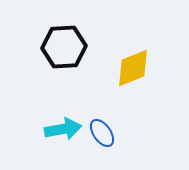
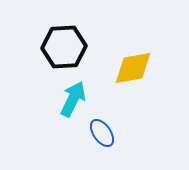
yellow diamond: rotated 12 degrees clockwise
cyan arrow: moved 10 px right, 30 px up; rotated 54 degrees counterclockwise
